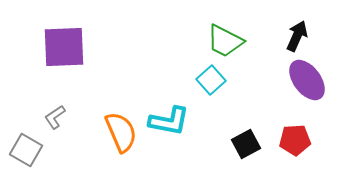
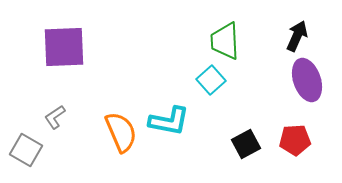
green trapezoid: rotated 60 degrees clockwise
purple ellipse: rotated 18 degrees clockwise
